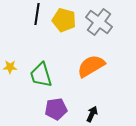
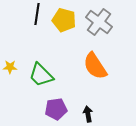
orange semicircle: moved 4 px right; rotated 92 degrees counterclockwise
green trapezoid: rotated 28 degrees counterclockwise
black arrow: moved 4 px left; rotated 35 degrees counterclockwise
